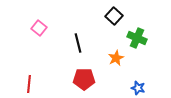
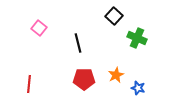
orange star: moved 17 px down
